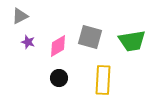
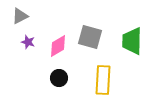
green trapezoid: rotated 100 degrees clockwise
